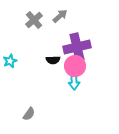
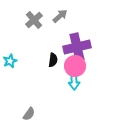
black semicircle: rotated 80 degrees counterclockwise
